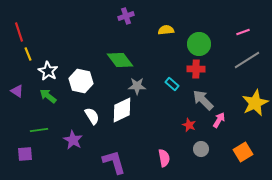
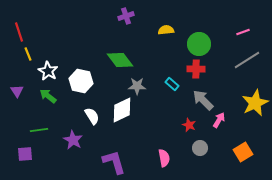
purple triangle: rotated 24 degrees clockwise
gray circle: moved 1 px left, 1 px up
